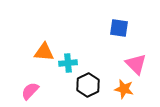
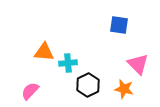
blue square: moved 3 px up
pink triangle: moved 2 px right
